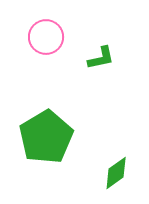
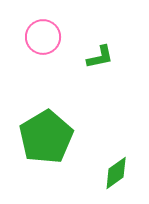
pink circle: moved 3 px left
green L-shape: moved 1 px left, 1 px up
